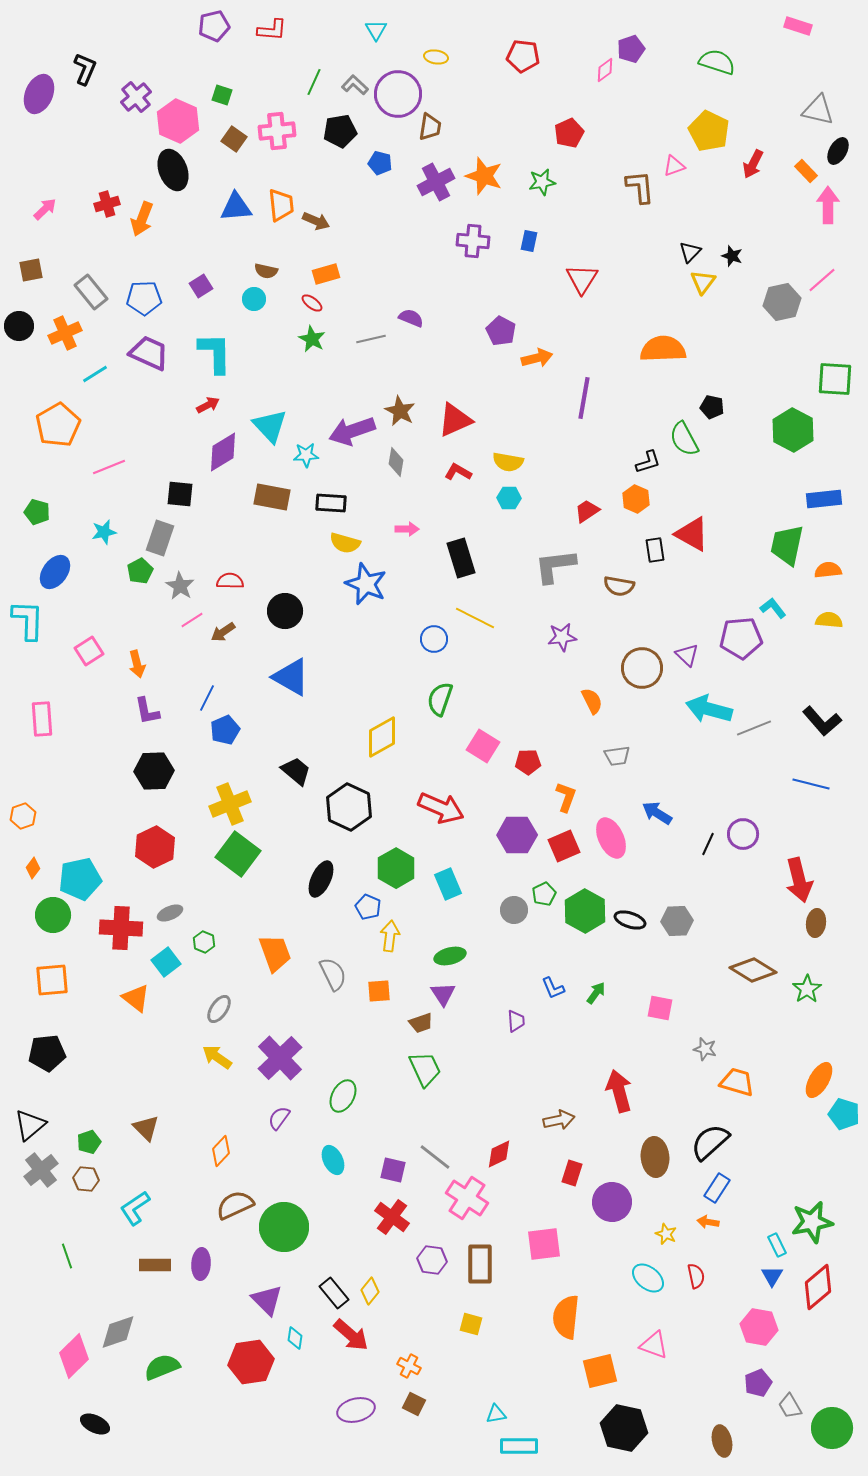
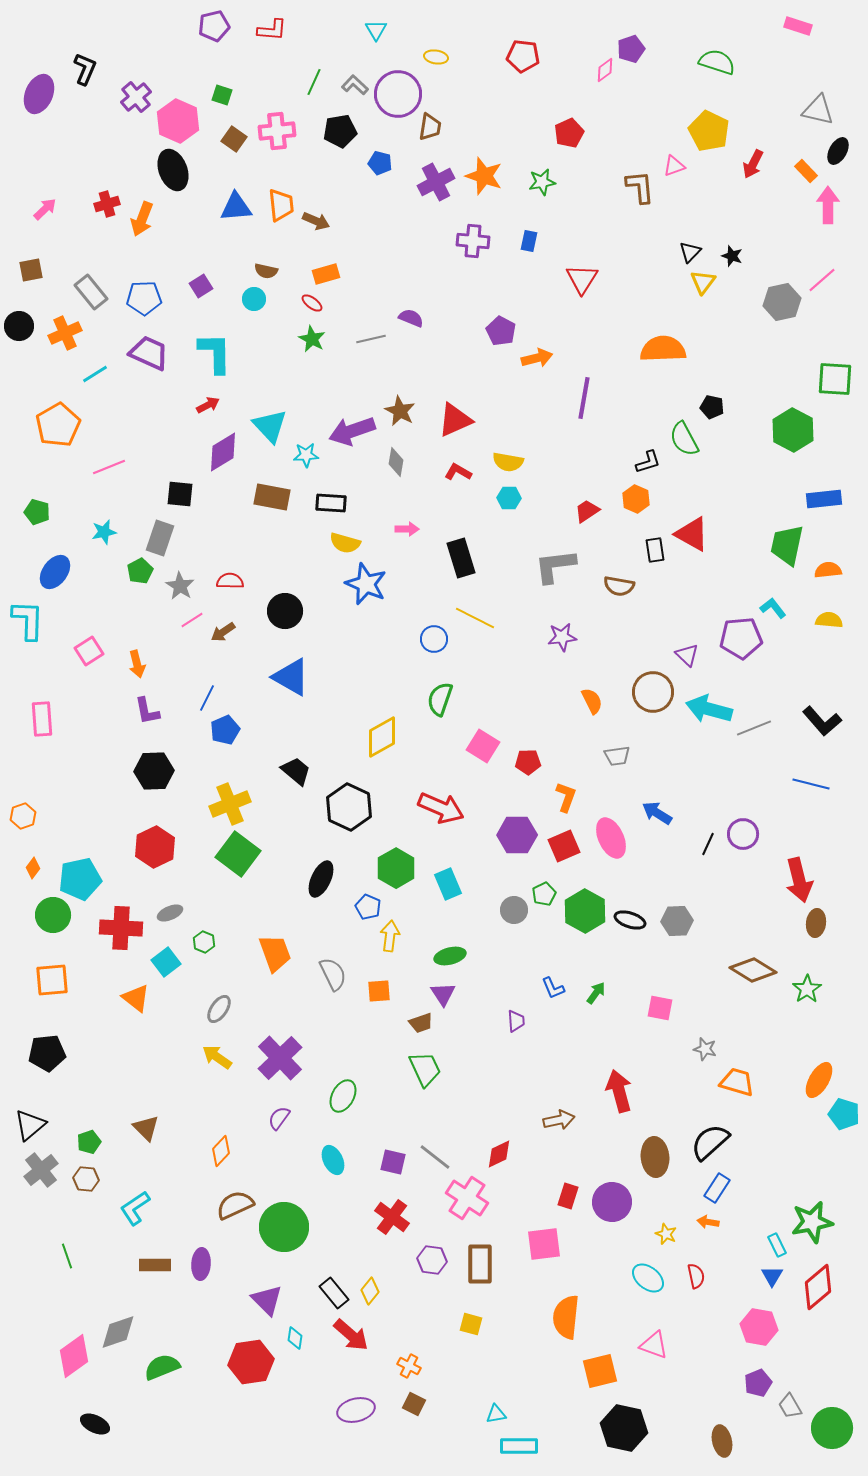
brown circle at (642, 668): moved 11 px right, 24 px down
purple square at (393, 1170): moved 8 px up
red rectangle at (572, 1173): moved 4 px left, 23 px down
pink diamond at (74, 1356): rotated 9 degrees clockwise
